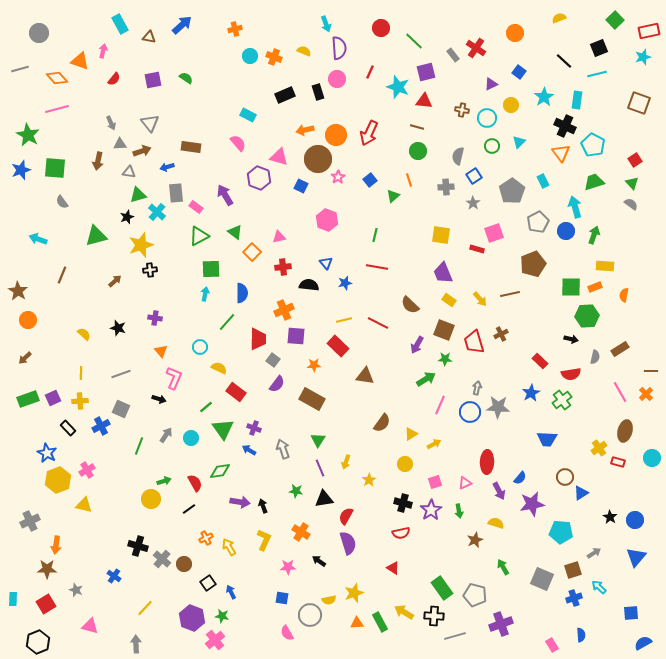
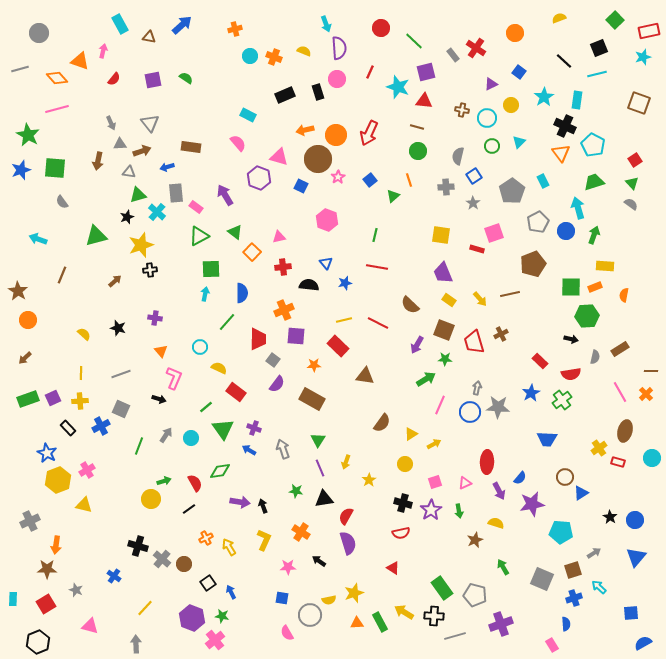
cyan arrow at (575, 207): moved 3 px right, 1 px down
blue semicircle at (581, 635): moved 15 px left, 11 px up
